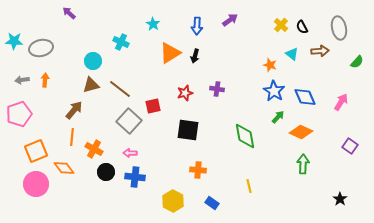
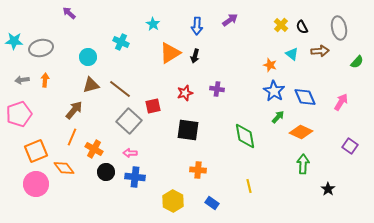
cyan circle at (93, 61): moved 5 px left, 4 px up
orange line at (72, 137): rotated 18 degrees clockwise
black star at (340, 199): moved 12 px left, 10 px up
